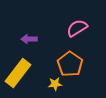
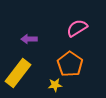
yellow star: moved 1 px down
